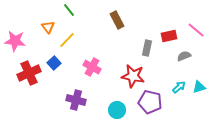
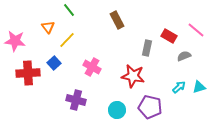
red rectangle: rotated 42 degrees clockwise
red cross: moved 1 px left; rotated 20 degrees clockwise
purple pentagon: moved 5 px down
